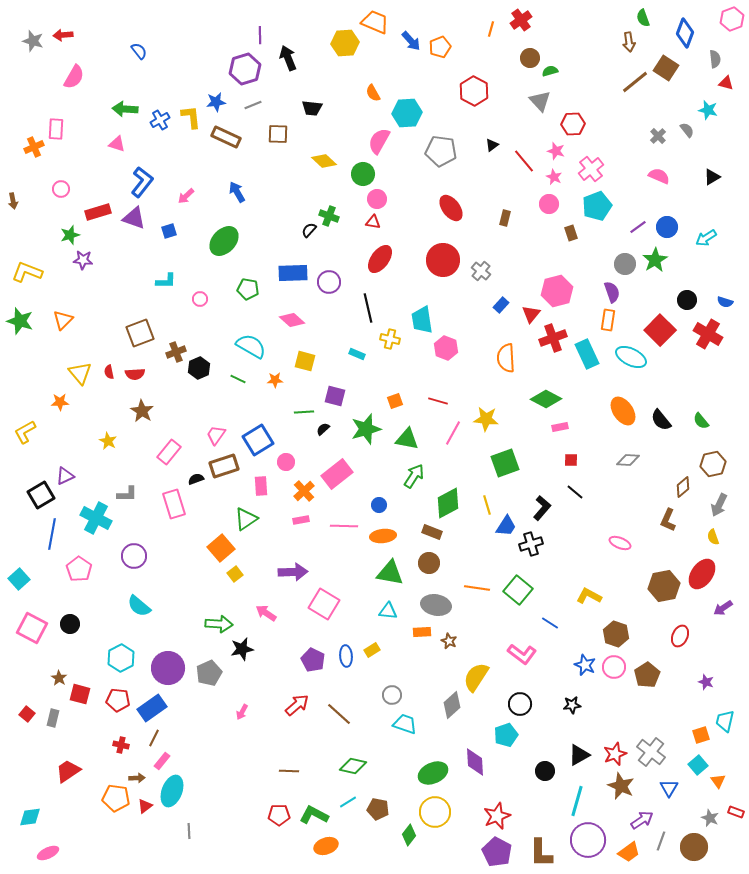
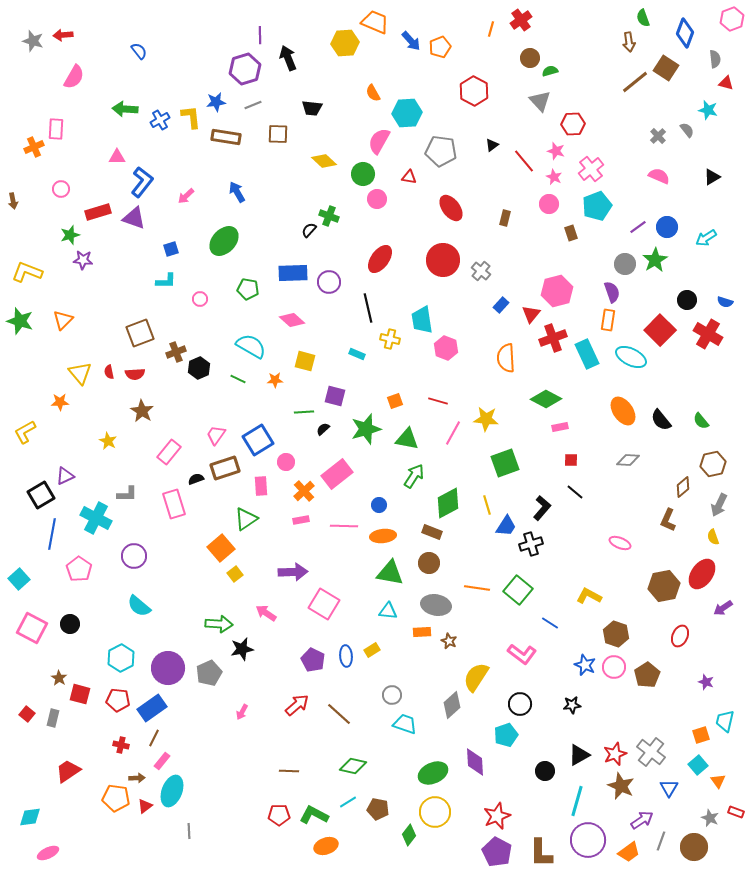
brown rectangle at (226, 137): rotated 16 degrees counterclockwise
pink triangle at (117, 144): moved 13 px down; rotated 18 degrees counterclockwise
red triangle at (373, 222): moved 36 px right, 45 px up
blue square at (169, 231): moved 2 px right, 18 px down
brown rectangle at (224, 466): moved 1 px right, 2 px down
